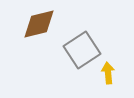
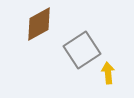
brown diamond: rotated 15 degrees counterclockwise
